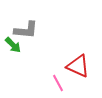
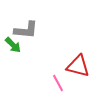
red triangle: rotated 10 degrees counterclockwise
